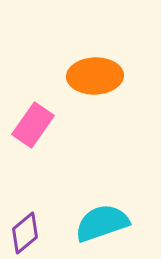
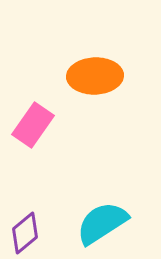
cyan semicircle: rotated 14 degrees counterclockwise
